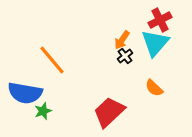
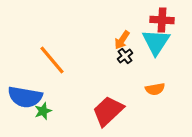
red cross: moved 2 px right; rotated 30 degrees clockwise
cyan triangle: moved 1 px right, 1 px up; rotated 8 degrees counterclockwise
orange semicircle: moved 1 px right, 1 px down; rotated 54 degrees counterclockwise
blue semicircle: moved 4 px down
red trapezoid: moved 1 px left, 1 px up
